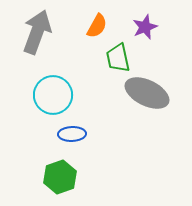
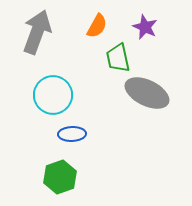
purple star: rotated 25 degrees counterclockwise
